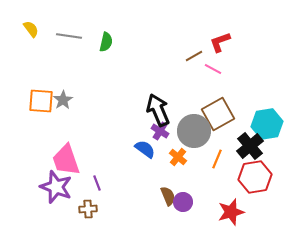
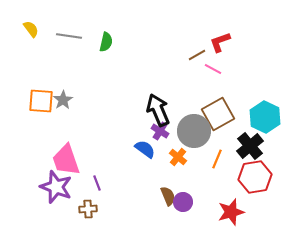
brown line: moved 3 px right, 1 px up
cyan hexagon: moved 2 px left, 7 px up; rotated 24 degrees counterclockwise
